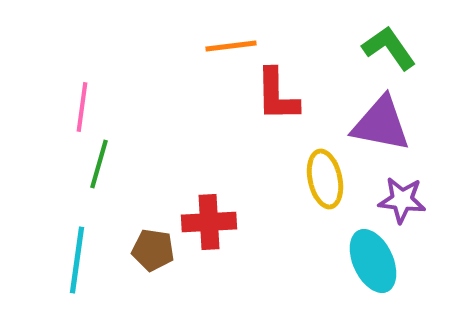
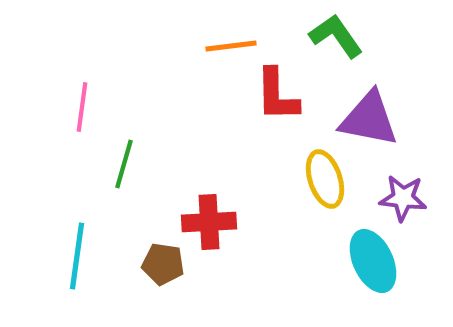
green L-shape: moved 53 px left, 12 px up
purple triangle: moved 12 px left, 5 px up
green line: moved 25 px right
yellow ellipse: rotated 6 degrees counterclockwise
purple star: moved 1 px right, 2 px up
brown pentagon: moved 10 px right, 14 px down
cyan line: moved 4 px up
